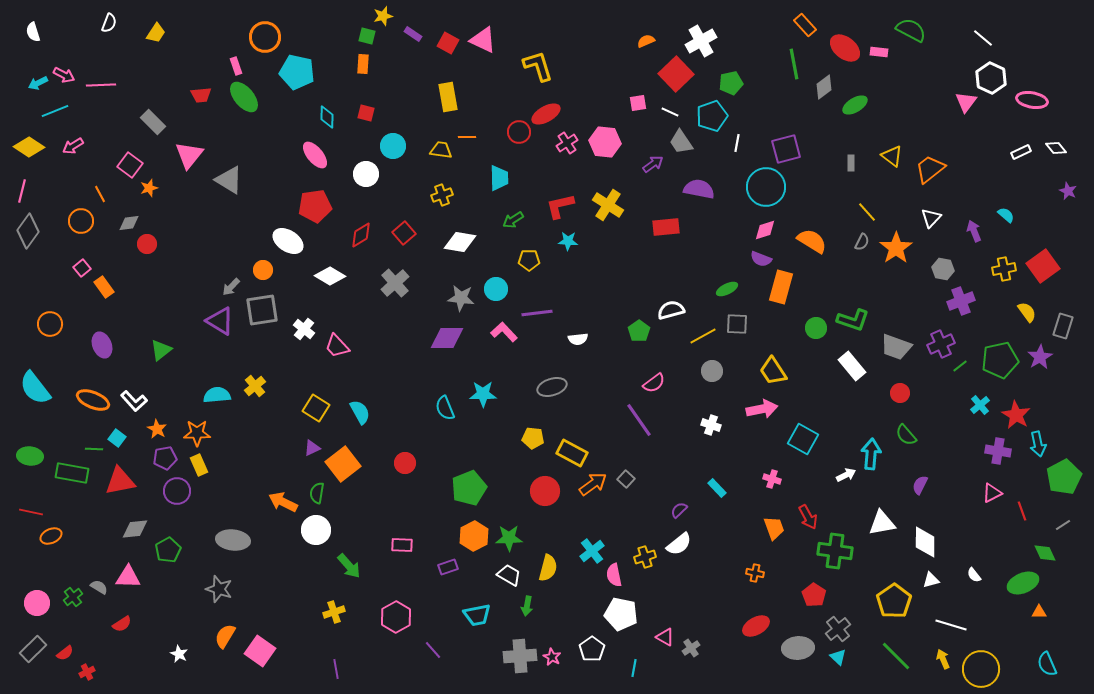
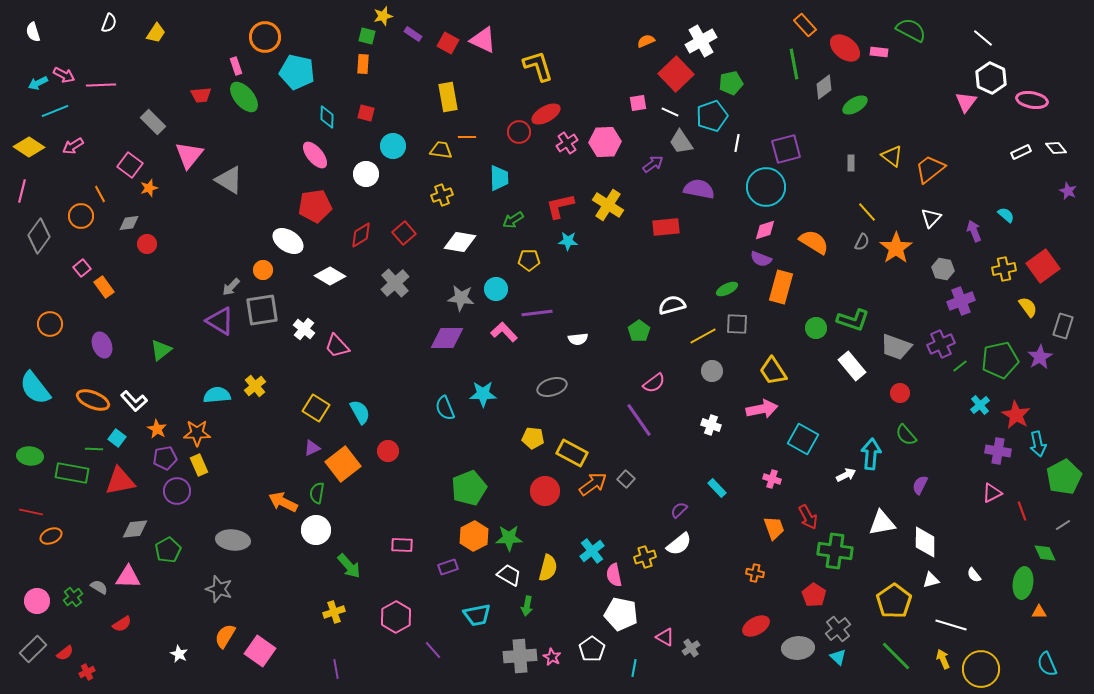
pink hexagon at (605, 142): rotated 8 degrees counterclockwise
orange circle at (81, 221): moved 5 px up
gray diamond at (28, 231): moved 11 px right, 5 px down
orange semicircle at (812, 241): moved 2 px right, 1 px down
white semicircle at (671, 310): moved 1 px right, 5 px up
yellow semicircle at (1027, 312): moved 1 px right, 5 px up
red circle at (405, 463): moved 17 px left, 12 px up
green ellipse at (1023, 583): rotated 60 degrees counterclockwise
pink circle at (37, 603): moved 2 px up
